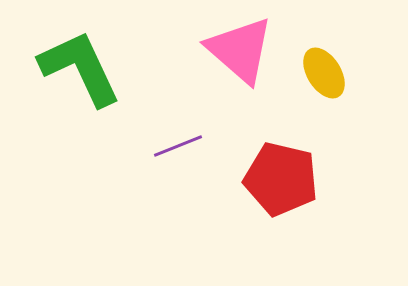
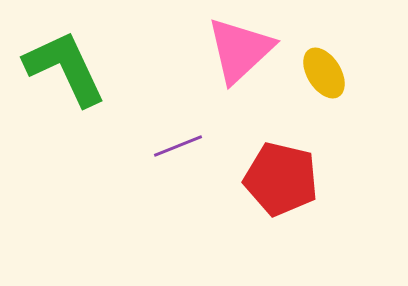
pink triangle: rotated 36 degrees clockwise
green L-shape: moved 15 px left
